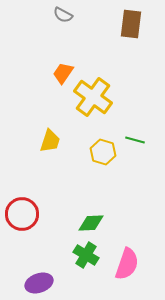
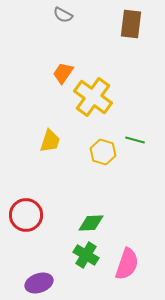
red circle: moved 4 px right, 1 px down
